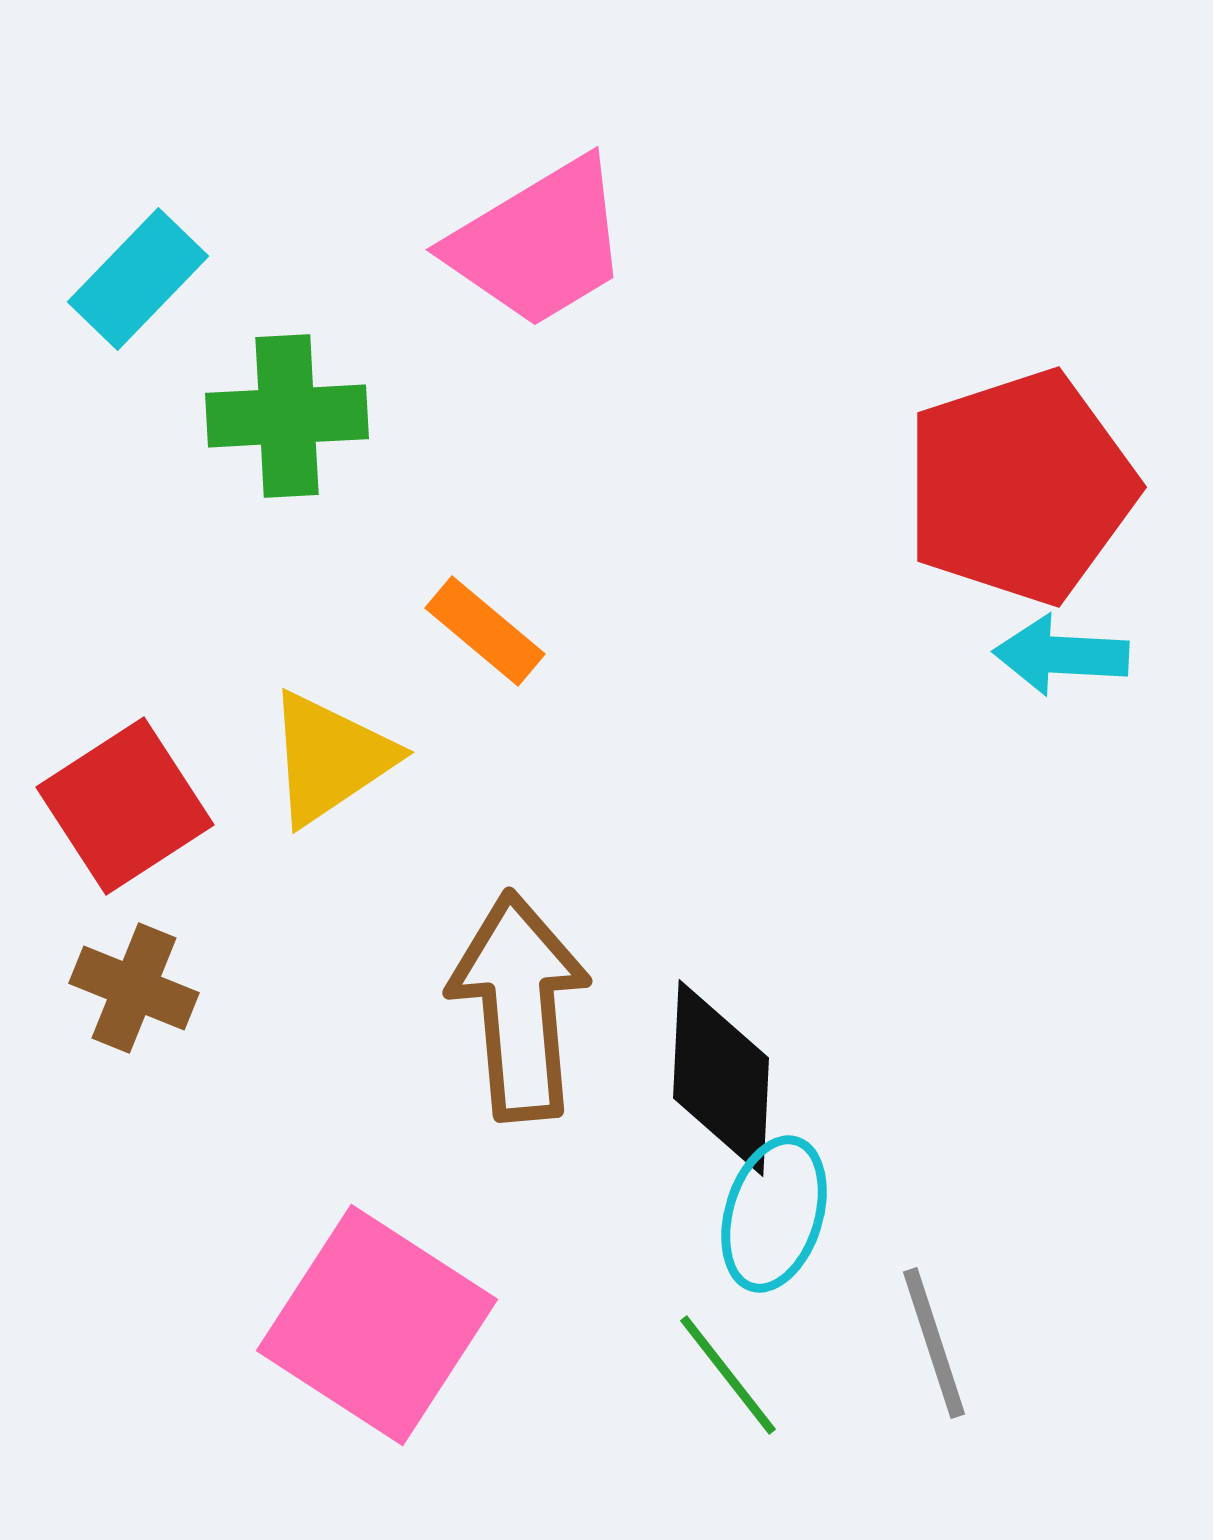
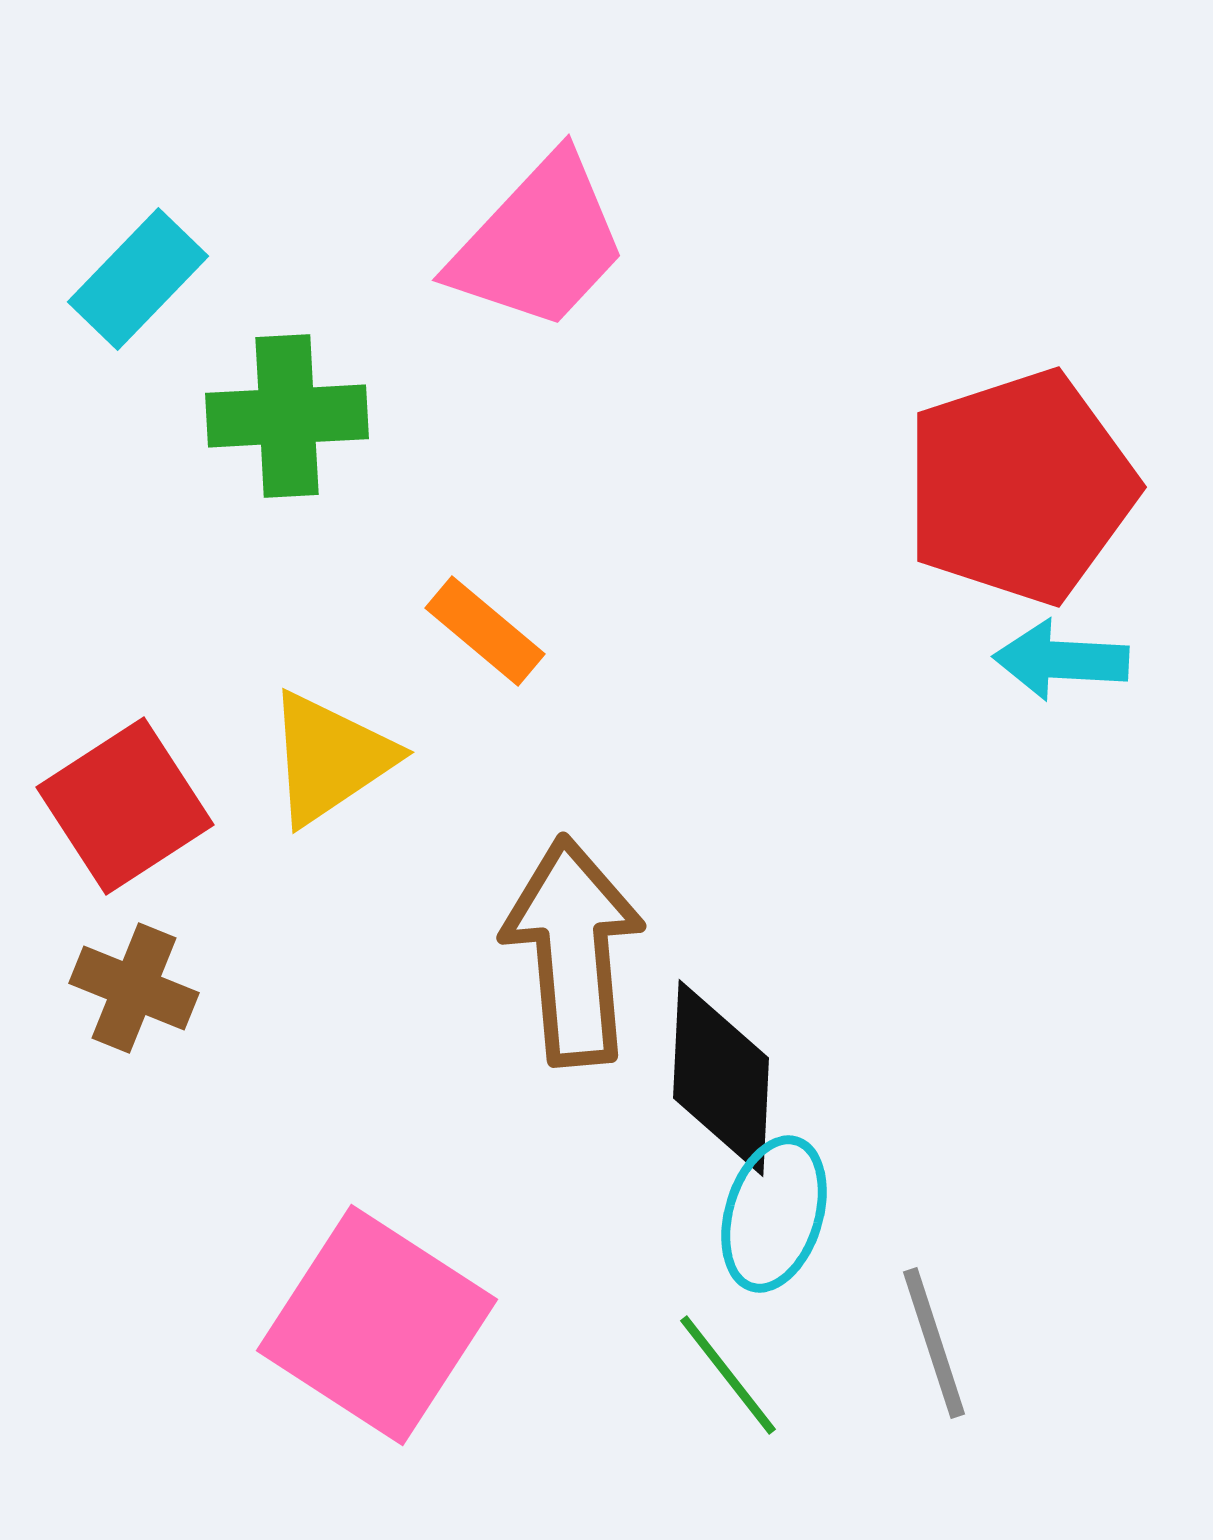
pink trapezoid: rotated 16 degrees counterclockwise
cyan arrow: moved 5 px down
brown arrow: moved 54 px right, 55 px up
